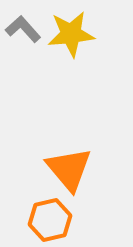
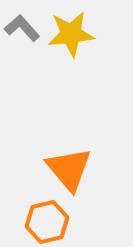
gray L-shape: moved 1 px left, 1 px up
orange hexagon: moved 3 px left, 2 px down
